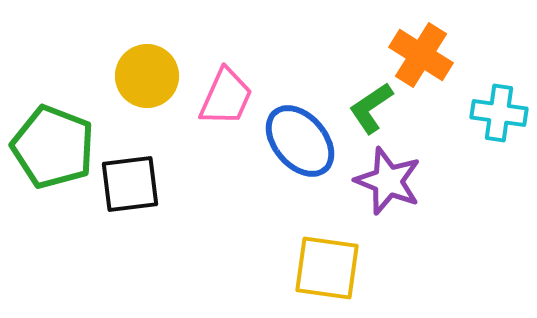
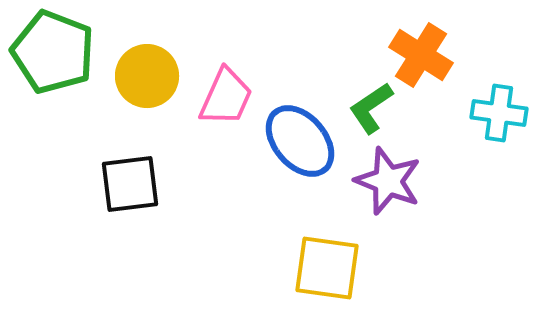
green pentagon: moved 95 px up
